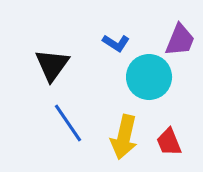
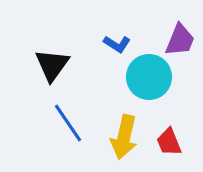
blue L-shape: moved 1 px right, 1 px down
